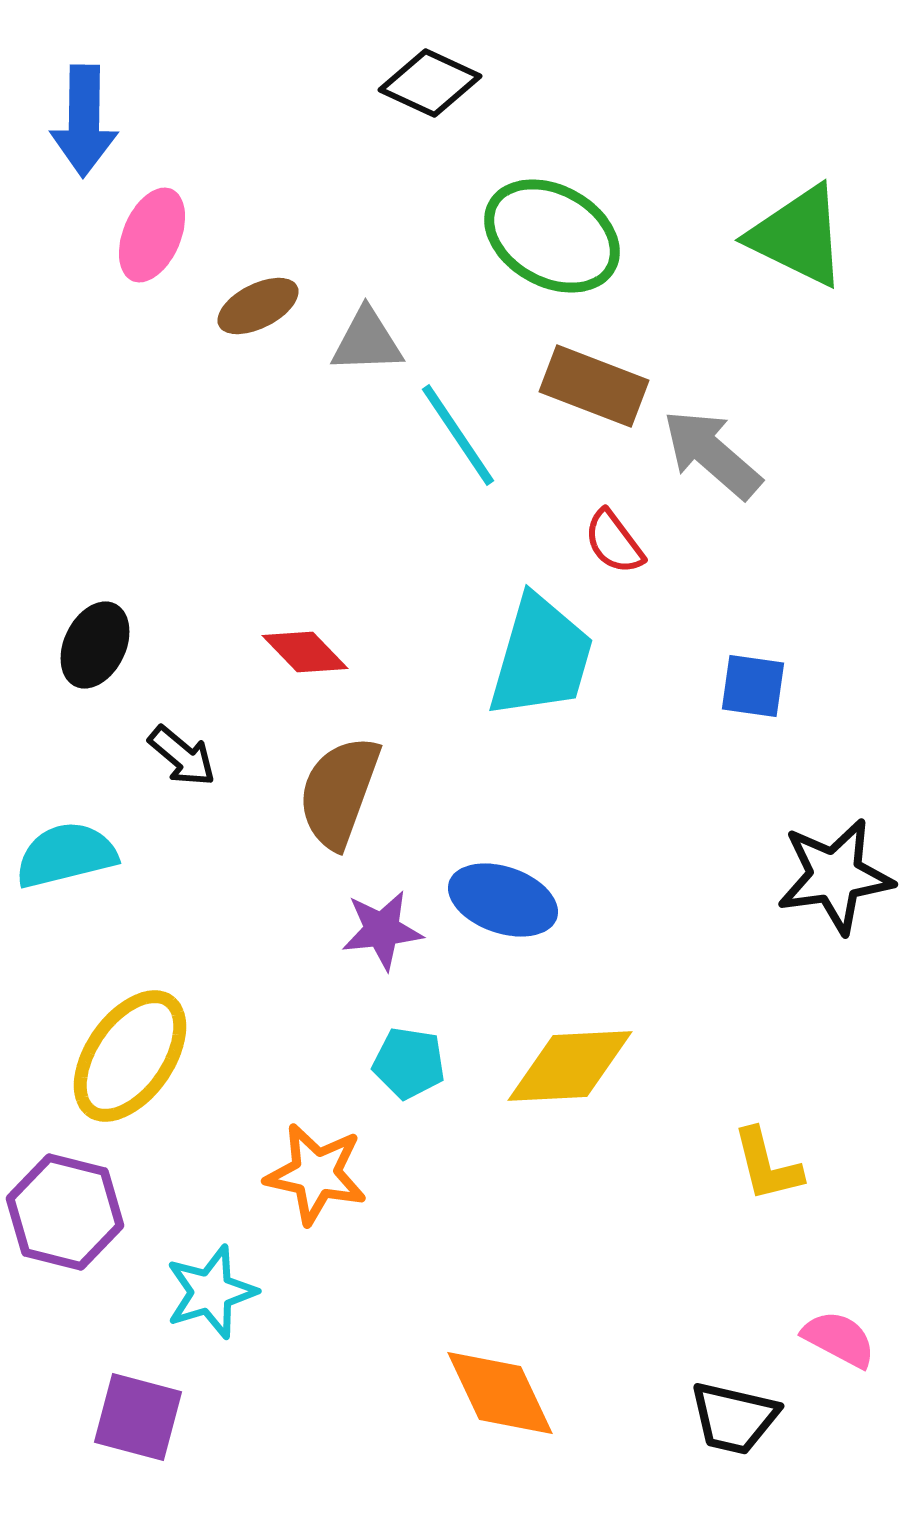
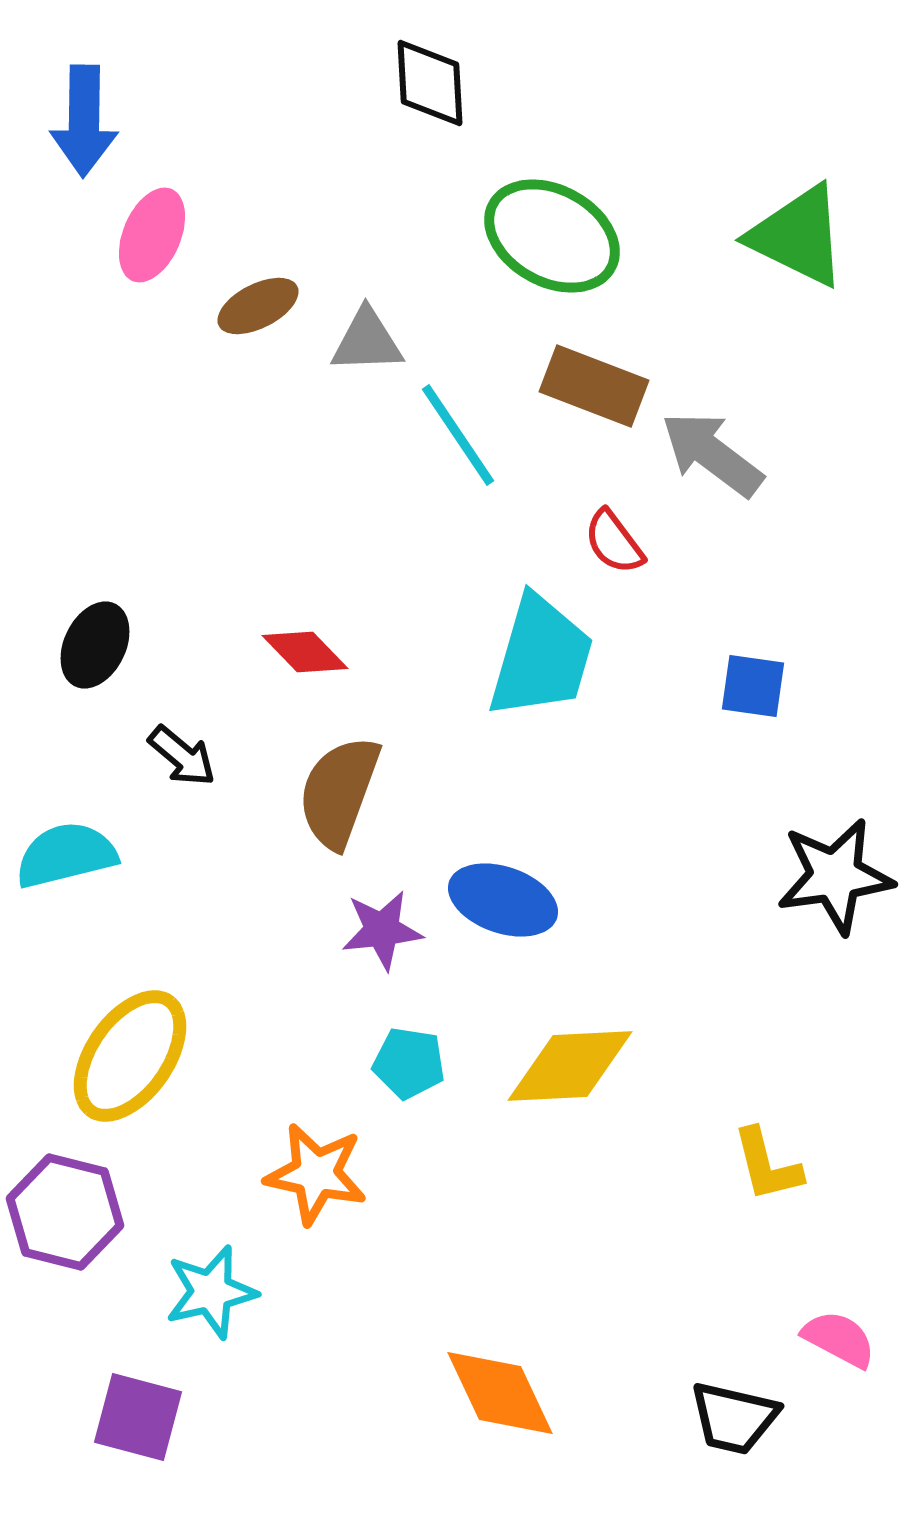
black diamond: rotated 62 degrees clockwise
gray arrow: rotated 4 degrees counterclockwise
cyan star: rotated 4 degrees clockwise
